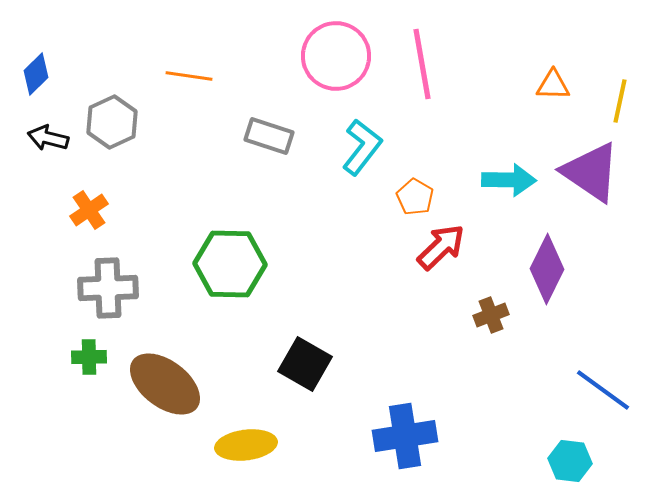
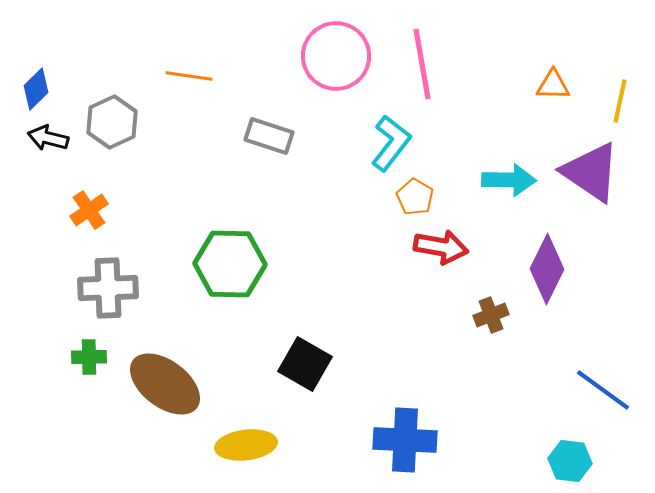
blue diamond: moved 15 px down
cyan L-shape: moved 29 px right, 4 px up
red arrow: rotated 54 degrees clockwise
blue cross: moved 4 px down; rotated 12 degrees clockwise
